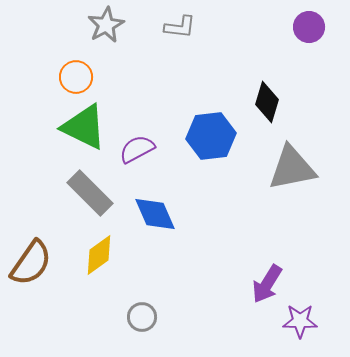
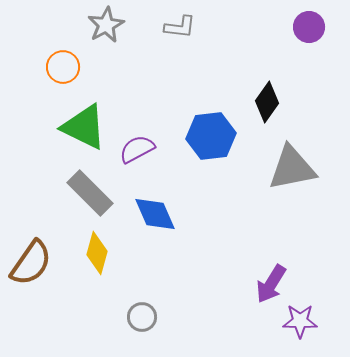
orange circle: moved 13 px left, 10 px up
black diamond: rotated 18 degrees clockwise
yellow diamond: moved 2 px left, 2 px up; rotated 39 degrees counterclockwise
purple arrow: moved 4 px right
